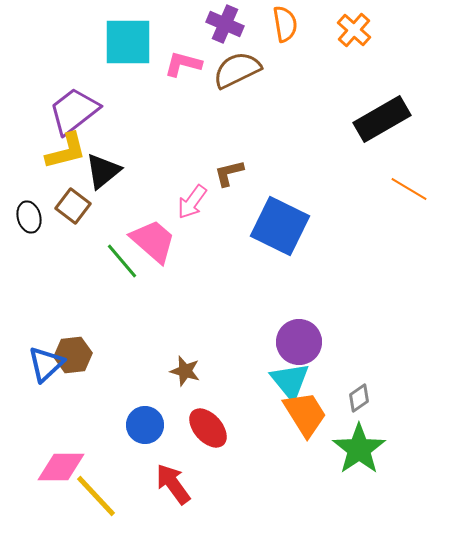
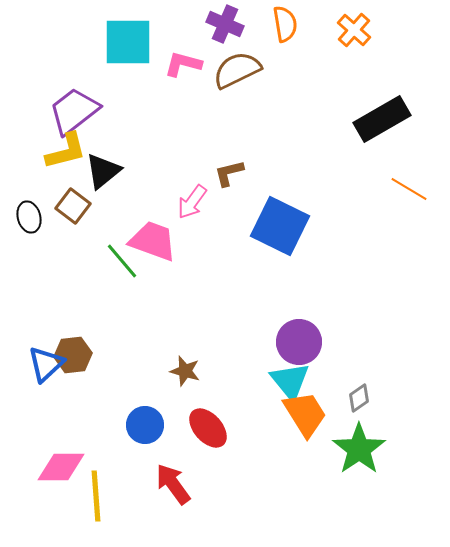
pink trapezoid: rotated 21 degrees counterclockwise
yellow line: rotated 39 degrees clockwise
